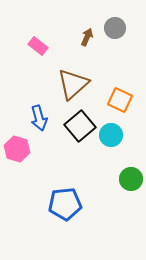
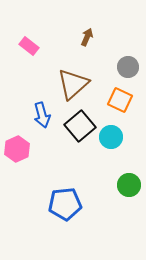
gray circle: moved 13 px right, 39 px down
pink rectangle: moved 9 px left
blue arrow: moved 3 px right, 3 px up
cyan circle: moved 2 px down
pink hexagon: rotated 20 degrees clockwise
green circle: moved 2 px left, 6 px down
